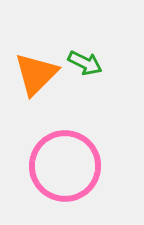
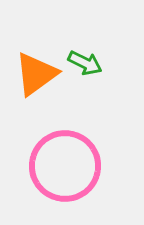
orange triangle: rotated 9 degrees clockwise
